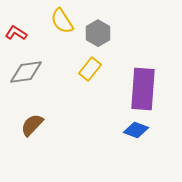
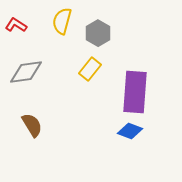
yellow semicircle: rotated 48 degrees clockwise
red L-shape: moved 8 px up
purple rectangle: moved 8 px left, 3 px down
brown semicircle: rotated 105 degrees clockwise
blue diamond: moved 6 px left, 1 px down
